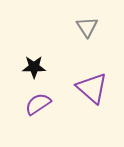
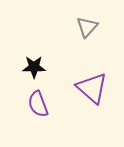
gray triangle: rotated 15 degrees clockwise
purple semicircle: rotated 76 degrees counterclockwise
